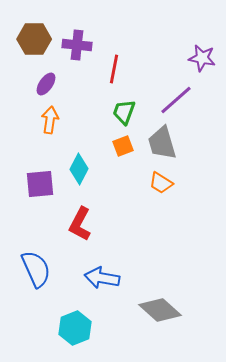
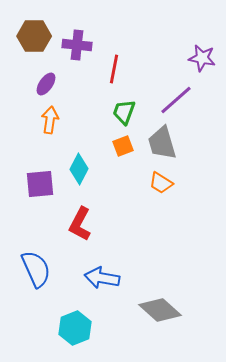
brown hexagon: moved 3 px up
